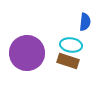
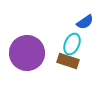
blue semicircle: rotated 48 degrees clockwise
cyan ellipse: moved 1 px right, 1 px up; rotated 75 degrees counterclockwise
